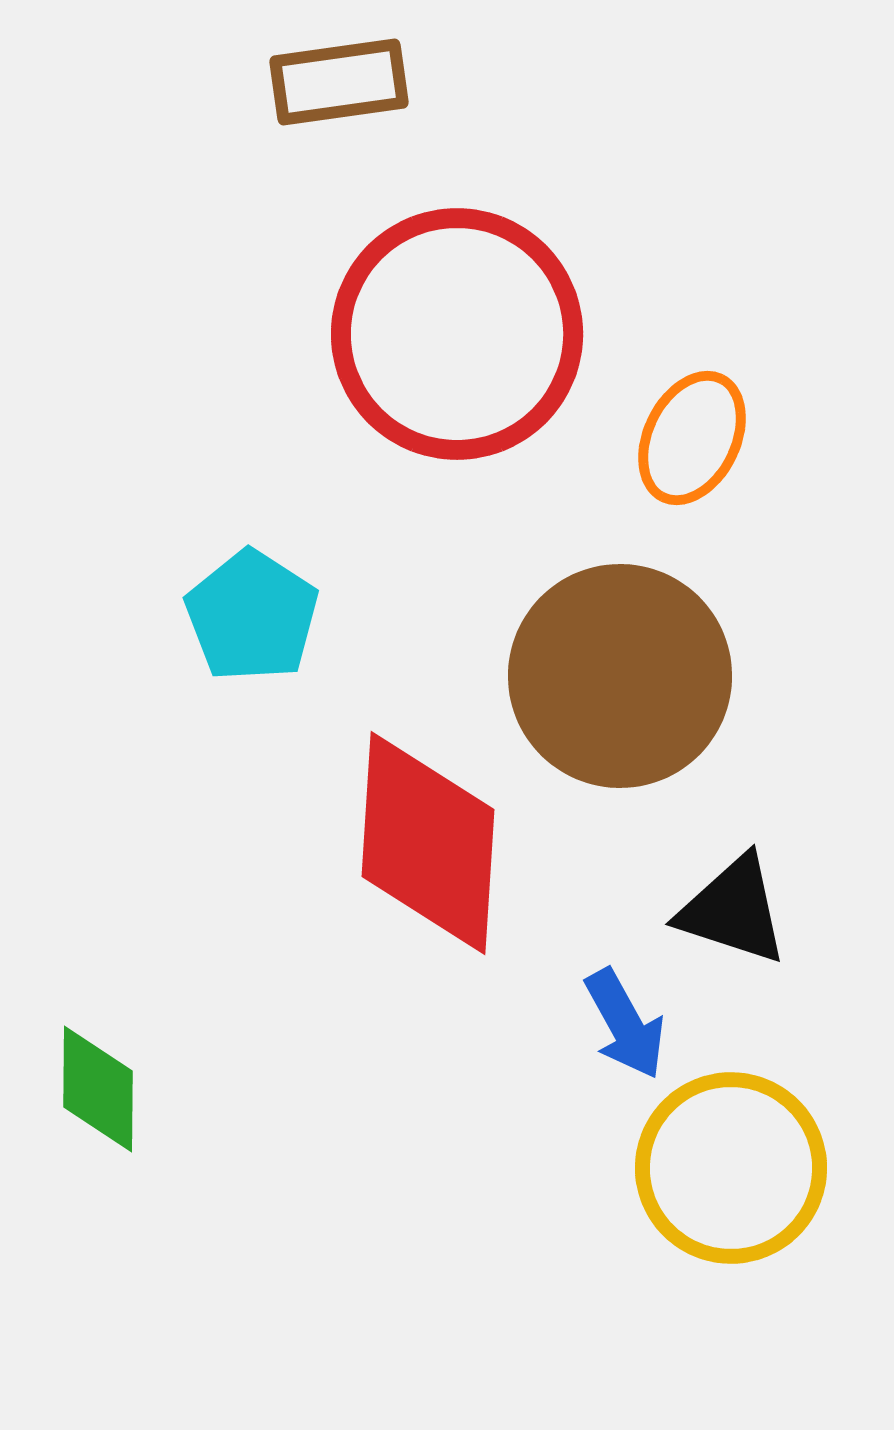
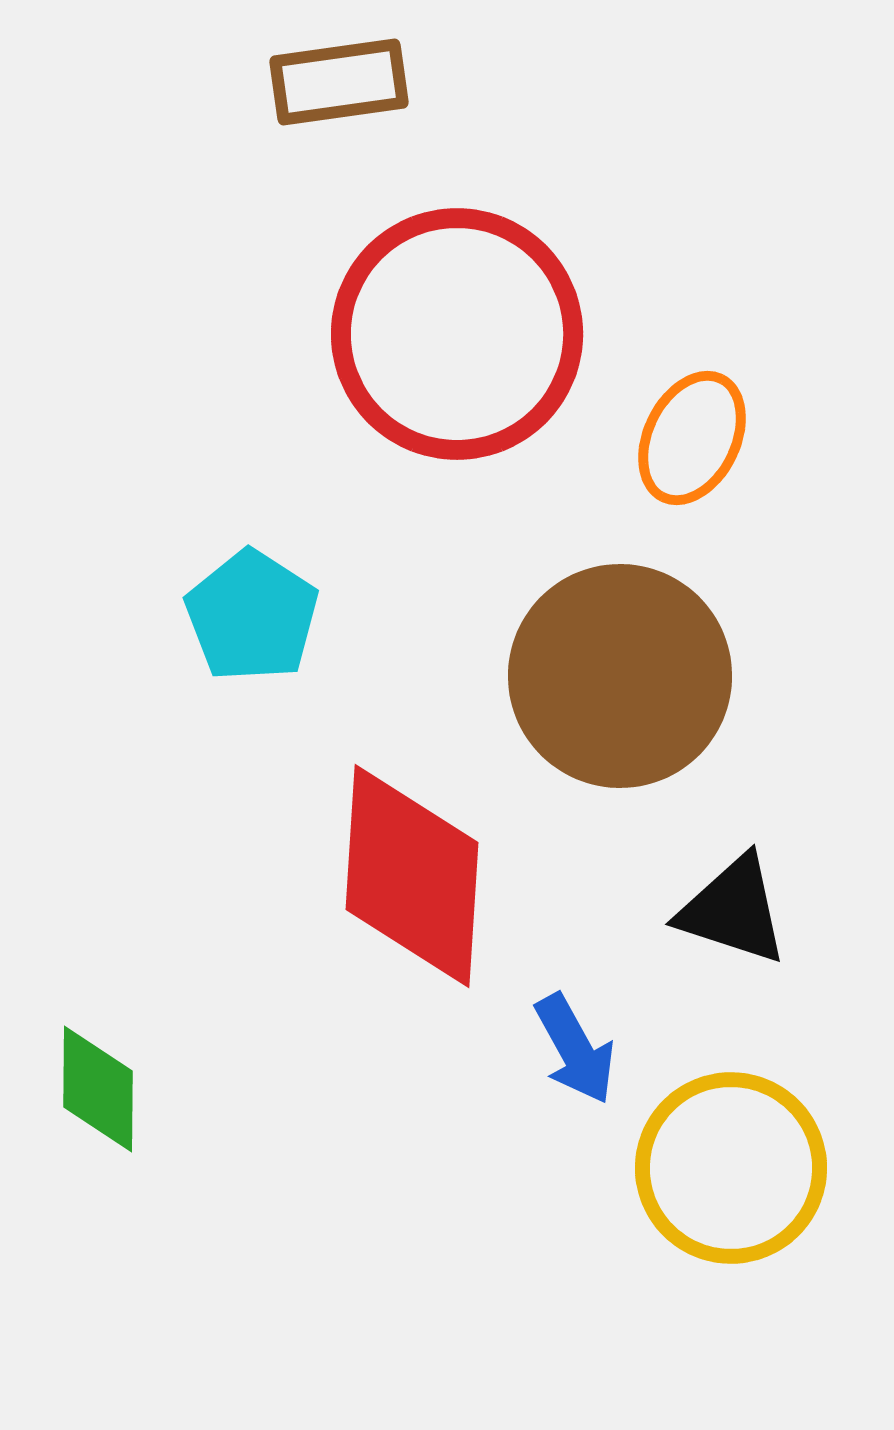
red diamond: moved 16 px left, 33 px down
blue arrow: moved 50 px left, 25 px down
